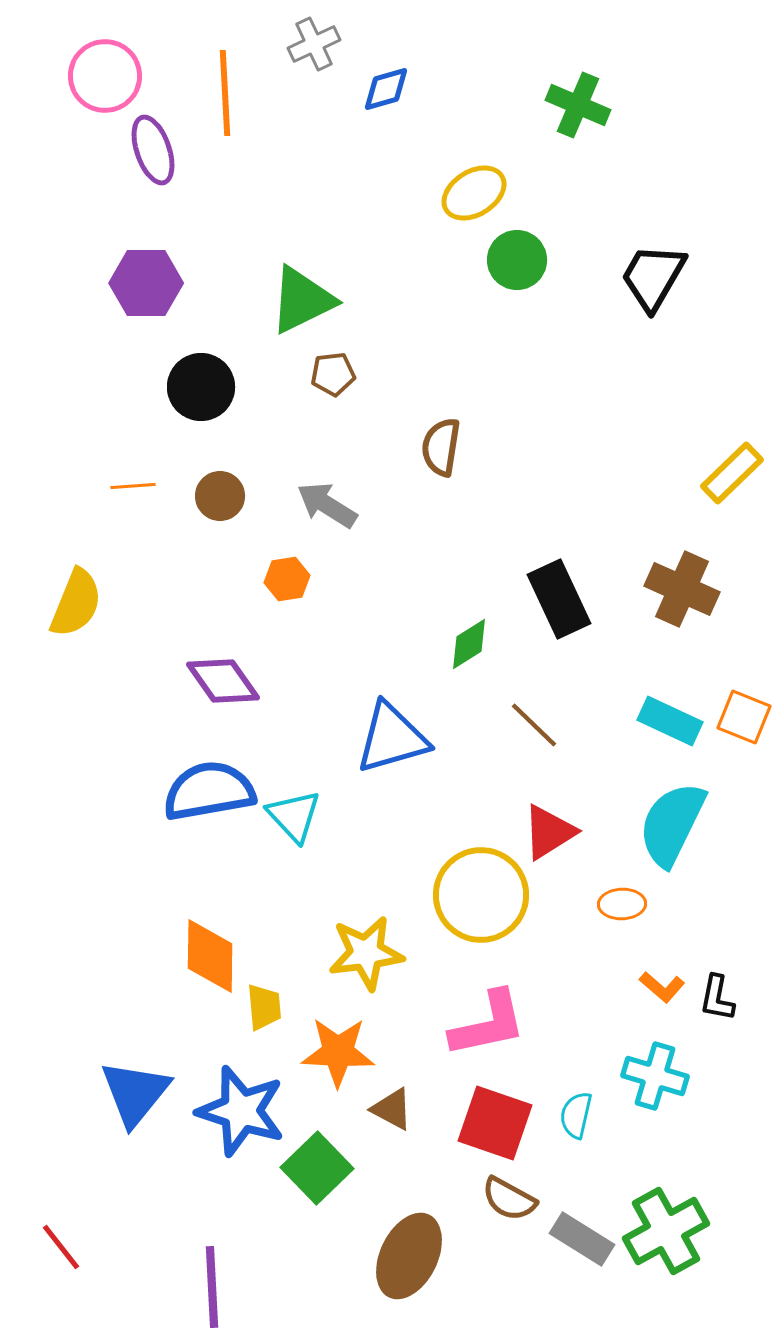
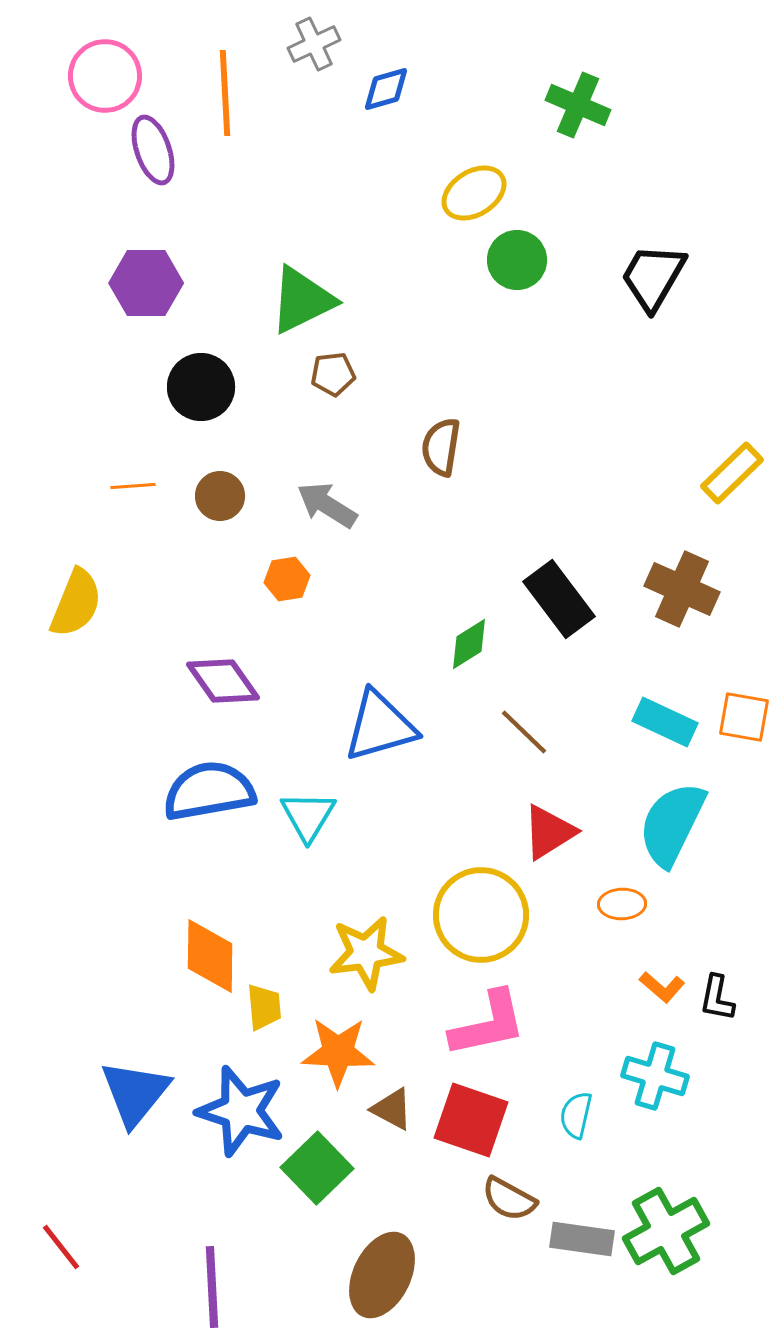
black rectangle at (559, 599): rotated 12 degrees counterclockwise
orange square at (744, 717): rotated 12 degrees counterclockwise
cyan rectangle at (670, 721): moved 5 px left, 1 px down
brown line at (534, 725): moved 10 px left, 7 px down
blue triangle at (392, 738): moved 12 px left, 12 px up
cyan triangle at (294, 816): moved 14 px right; rotated 14 degrees clockwise
yellow circle at (481, 895): moved 20 px down
red square at (495, 1123): moved 24 px left, 3 px up
gray rectangle at (582, 1239): rotated 24 degrees counterclockwise
brown ellipse at (409, 1256): moved 27 px left, 19 px down
